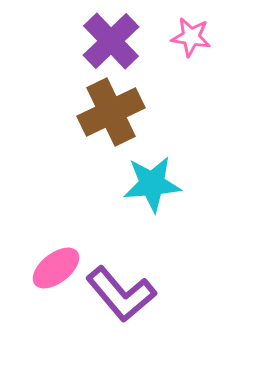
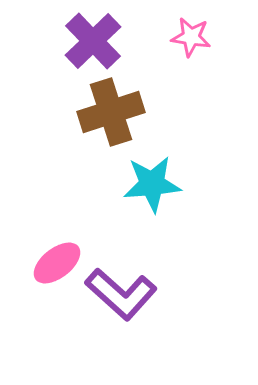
purple cross: moved 18 px left
brown cross: rotated 8 degrees clockwise
pink ellipse: moved 1 px right, 5 px up
purple L-shape: rotated 8 degrees counterclockwise
